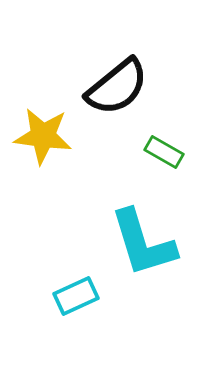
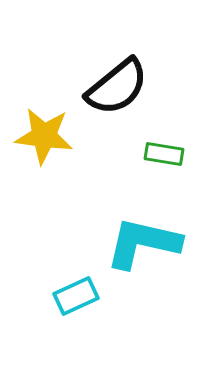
yellow star: moved 1 px right
green rectangle: moved 2 px down; rotated 21 degrees counterclockwise
cyan L-shape: rotated 120 degrees clockwise
